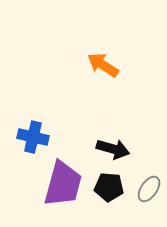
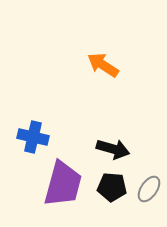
black pentagon: moved 3 px right
